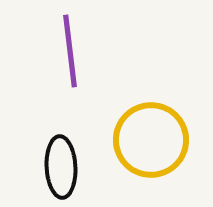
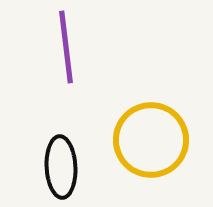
purple line: moved 4 px left, 4 px up
